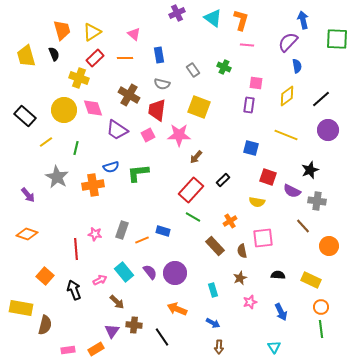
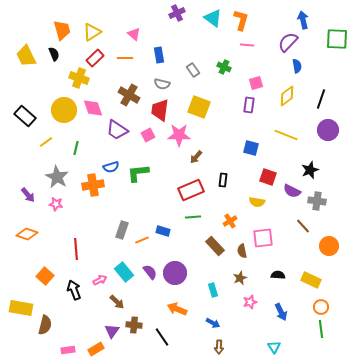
yellow trapezoid at (26, 56): rotated 10 degrees counterclockwise
pink square at (256, 83): rotated 24 degrees counterclockwise
black line at (321, 99): rotated 30 degrees counterclockwise
red trapezoid at (157, 110): moved 3 px right
black rectangle at (223, 180): rotated 40 degrees counterclockwise
red rectangle at (191, 190): rotated 25 degrees clockwise
green line at (193, 217): rotated 35 degrees counterclockwise
pink star at (95, 234): moved 39 px left, 30 px up
